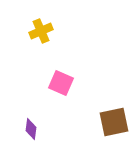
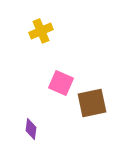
brown square: moved 22 px left, 19 px up
